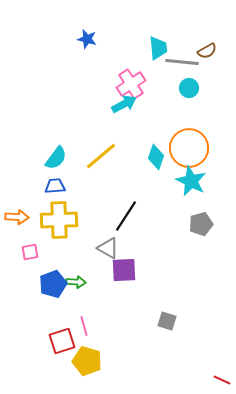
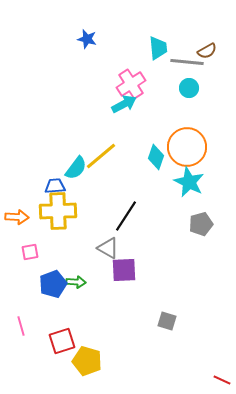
gray line: moved 5 px right
orange circle: moved 2 px left, 1 px up
cyan semicircle: moved 20 px right, 10 px down
cyan star: moved 2 px left, 1 px down
yellow cross: moved 1 px left, 9 px up
pink line: moved 63 px left
